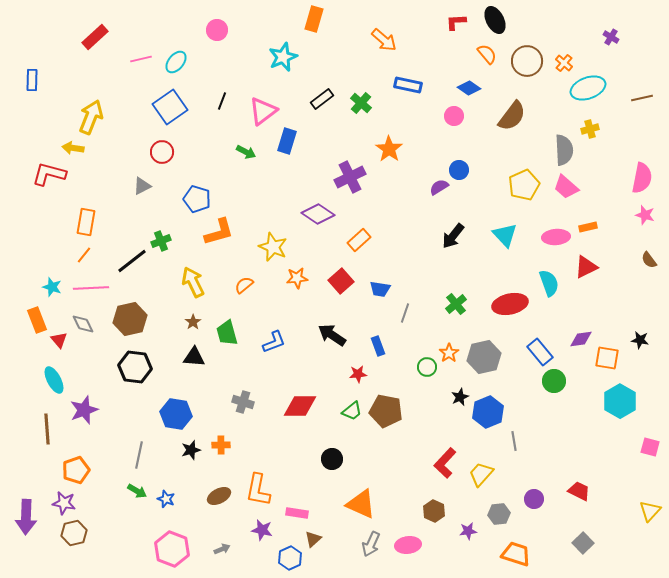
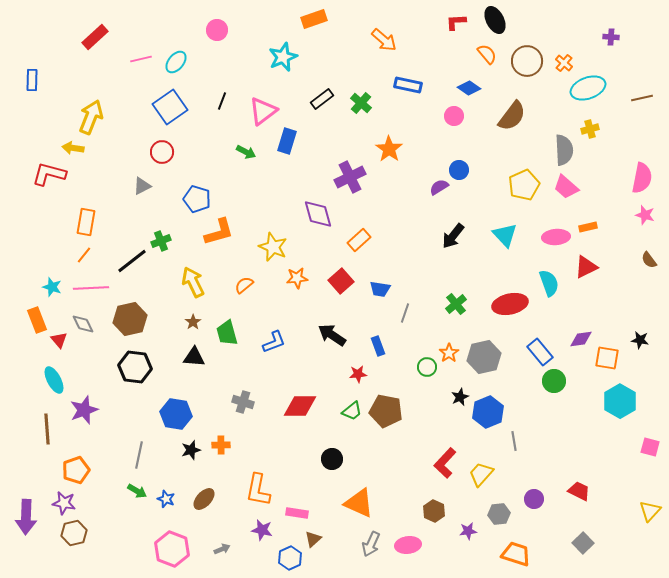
orange rectangle at (314, 19): rotated 55 degrees clockwise
purple cross at (611, 37): rotated 28 degrees counterclockwise
purple diamond at (318, 214): rotated 40 degrees clockwise
brown ellipse at (219, 496): moved 15 px left, 3 px down; rotated 20 degrees counterclockwise
orange triangle at (361, 504): moved 2 px left, 1 px up
